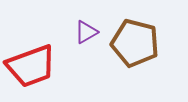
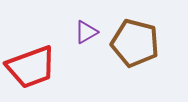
red trapezoid: moved 1 px down
